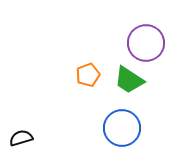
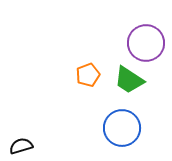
black semicircle: moved 8 px down
